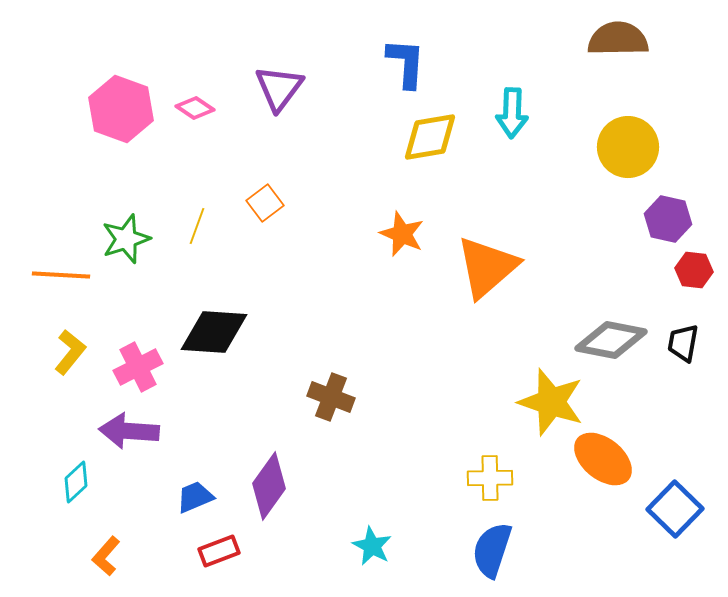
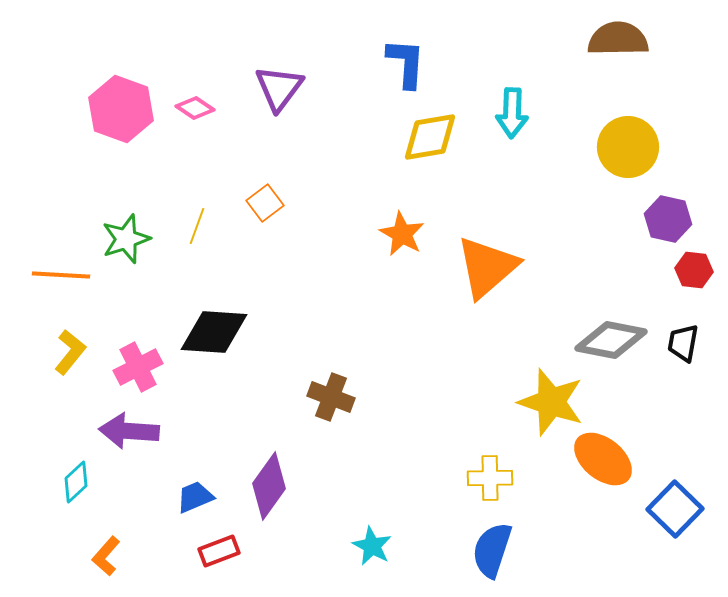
orange star: rotated 6 degrees clockwise
